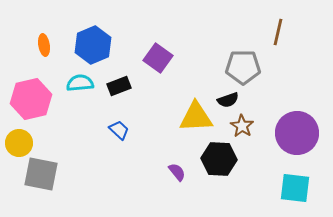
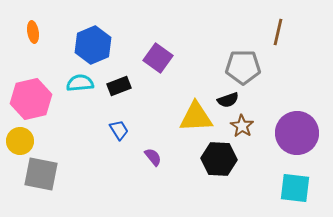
orange ellipse: moved 11 px left, 13 px up
blue trapezoid: rotated 15 degrees clockwise
yellow circle: moved 1 px right, 2 px up
purple semicircle: moved 24 px left, 15 px up
